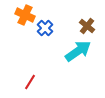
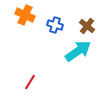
blue cross: moved 10 px right, 3 px up; rotated 28 degrees counterclockwise
